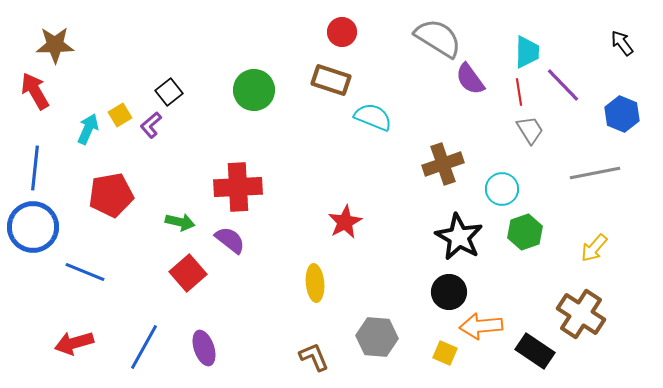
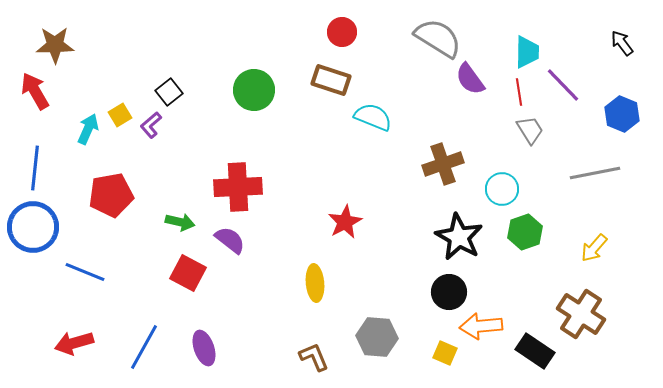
red square at (188, 273): rotated 21 degrees counterclockwise
